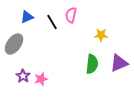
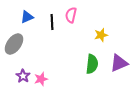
black line: rotated 28 degrees clockwise
yellow star: rotated 16 degrees counterclockwise
